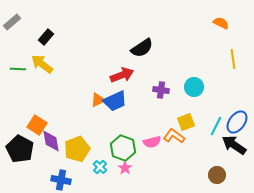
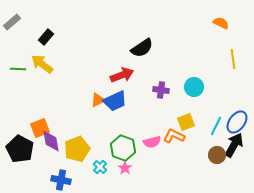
orange square: moved 3 px right, 3 px down; rotated 36 degrees clockwise
orange L-shape: rotated 10 degrees counterclockwise
black arrow: rotated 85 degrees clockwise
brown circle: moved 20 px up
